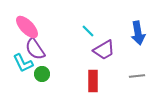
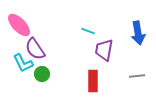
pink ellipse: moved 8 px left, 2 px up
cyan line: rotated 24 degrees counterclockwise
purple trapezoid: rotated 130 degrees clockwise
